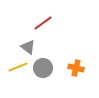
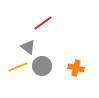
gray circle: moved 1 px left, 2 px up
